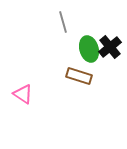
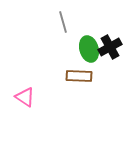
black cross: rotated 10 degrees clockwise
brown rectangle: rotated 15 degrees counterclockwise
pink triangle: moved 2 px right, 3 px down
